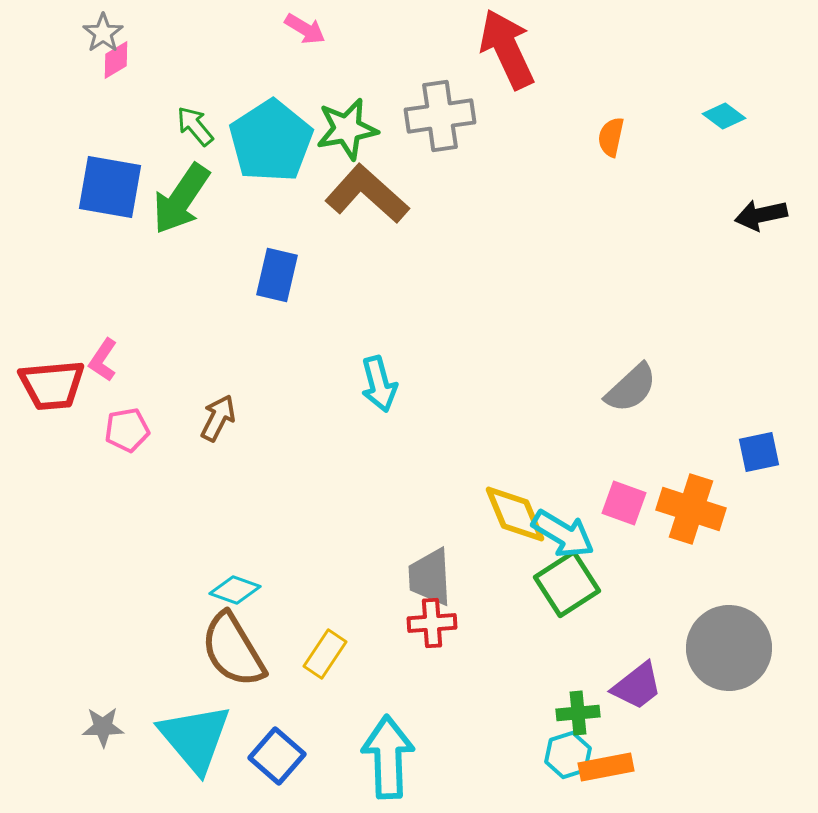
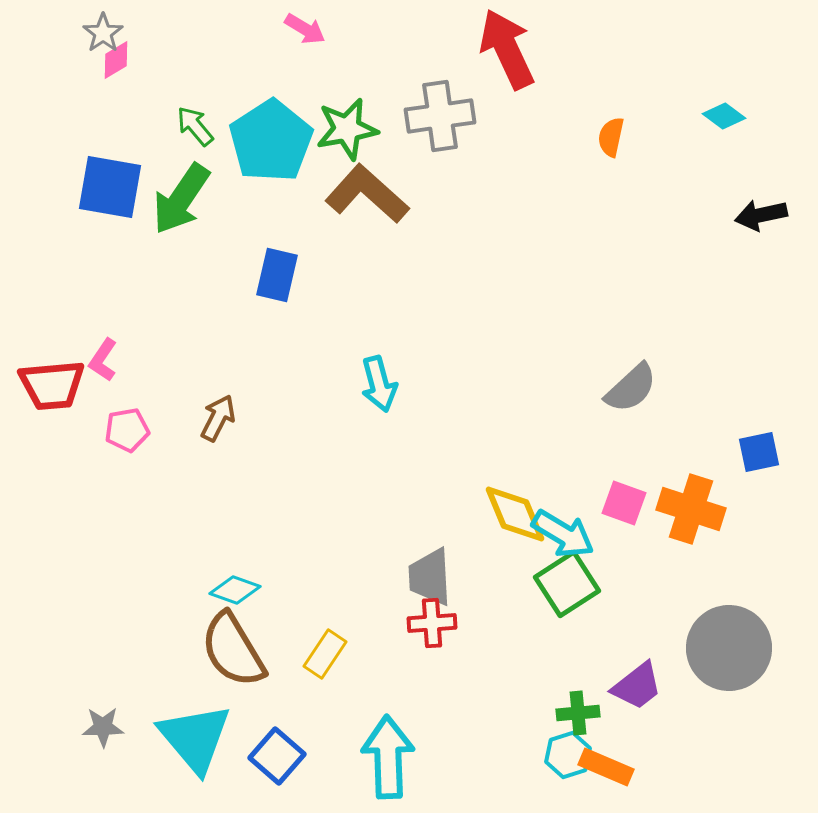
orange rectangle at (606, 767): rotated 34 degrees clockwise
